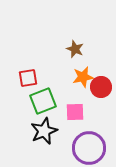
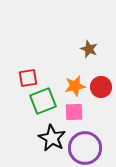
brown star: moved 14 px right
orange star: moved 8 px left, 9 px down
pink square: moved 1 px left
black star: moved 8 px right, 7 px down; rotated 20 degrees counterclockwise
purple circle: moved 4 px left
